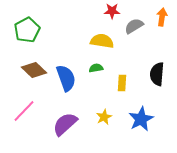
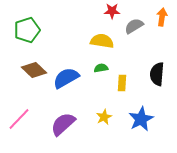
green pentagon: rotated 10 degrees clockwise
green semicircle: moved 5 px right
blue semicircle: rotated 100 degrees counterclockwise
pink line: moved 5 px left, 8 px down
purple semicircle: moved 2 px left
